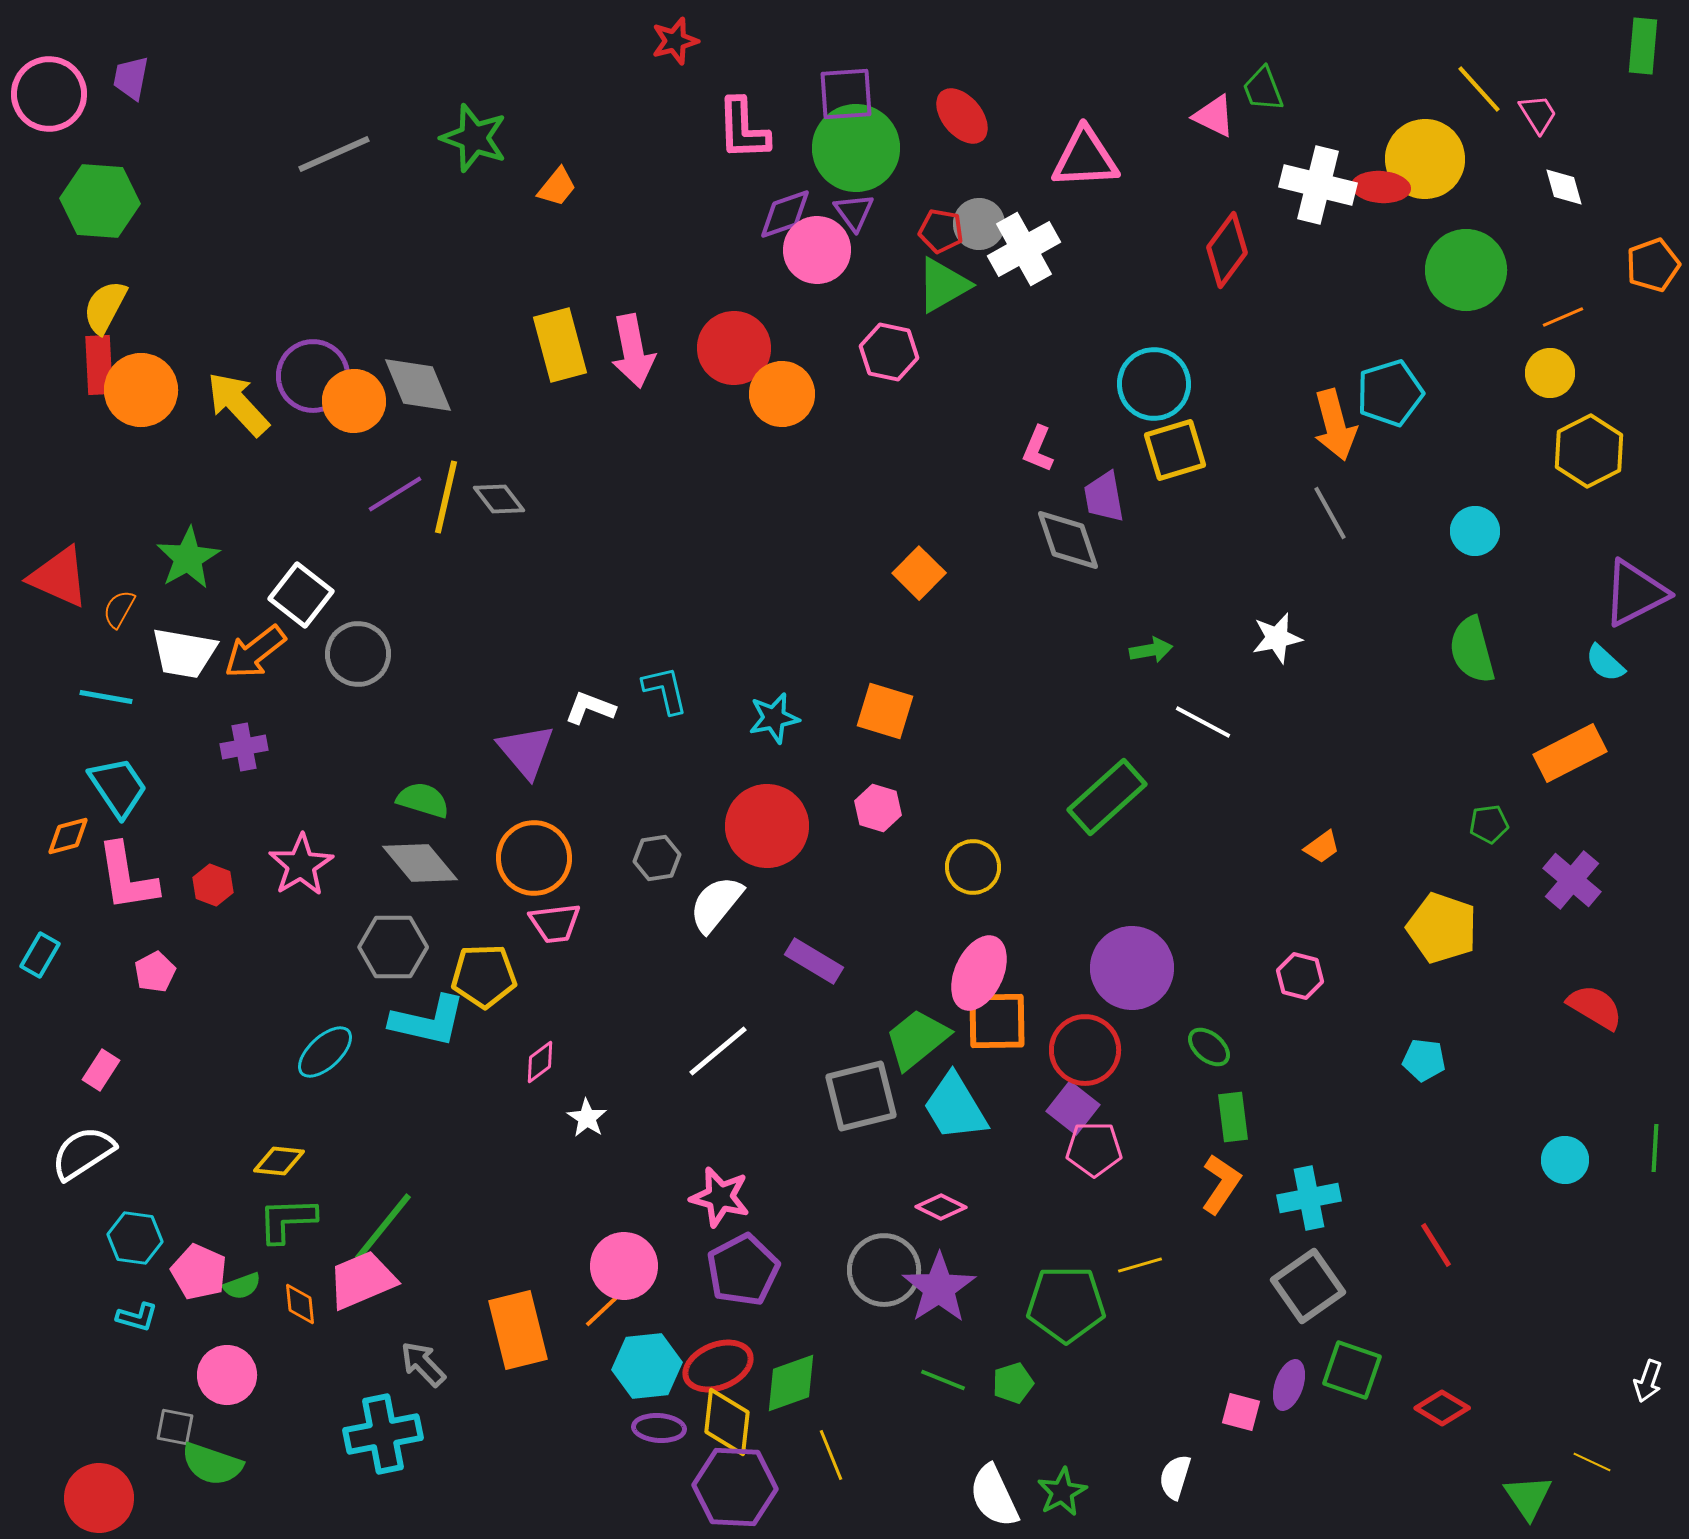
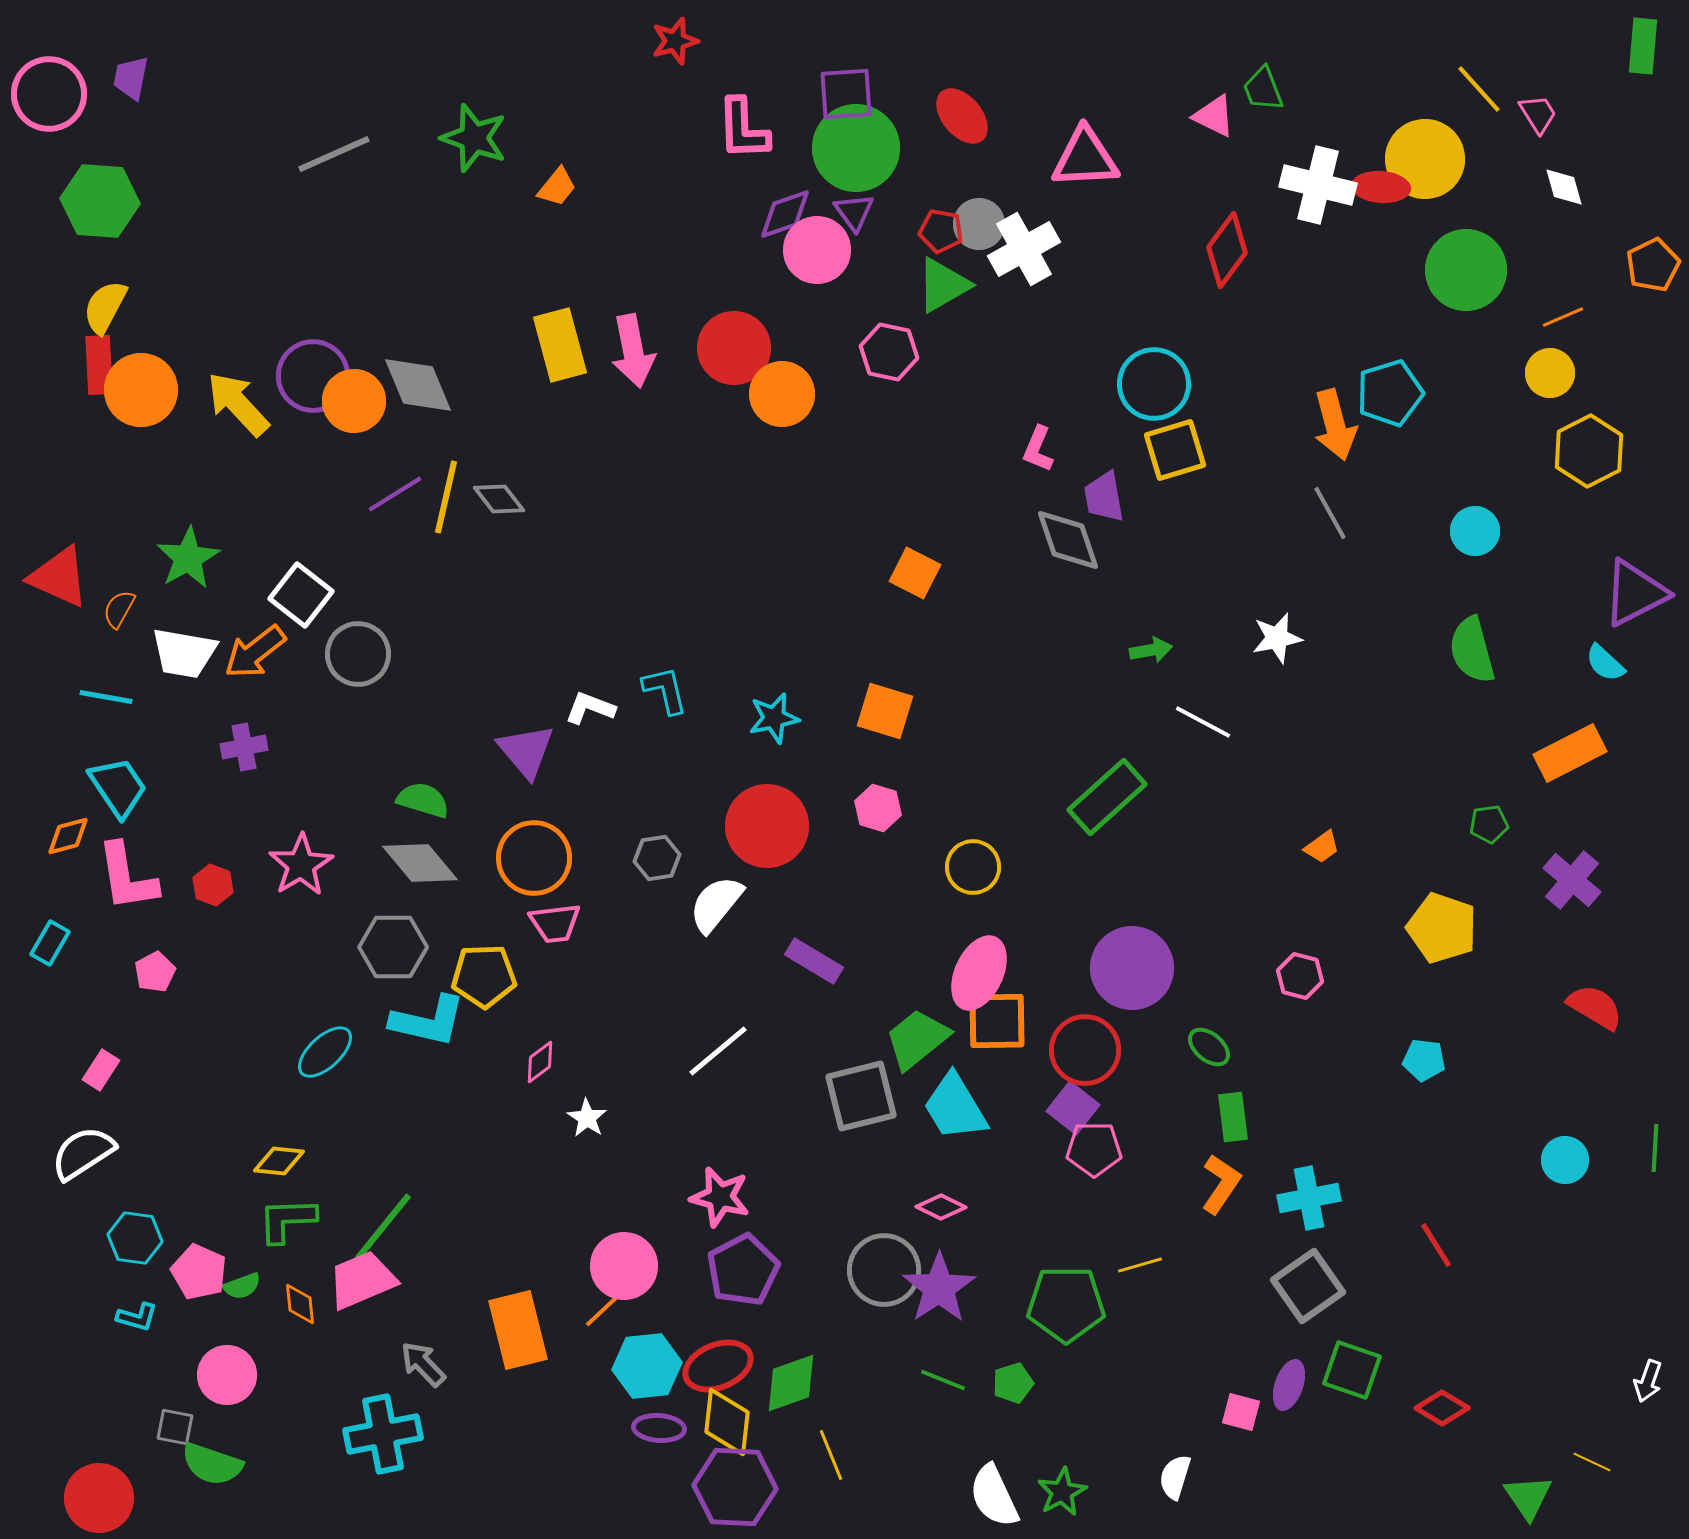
orange pentagon at (1653, 265): rotated 6 degrees counterclockwise
orange square at (919, 573): moved 4 px left; rotated 18 degrees counterclockwise
cyan rectangle at (40, 955): moved 10 px right, 12 px up
